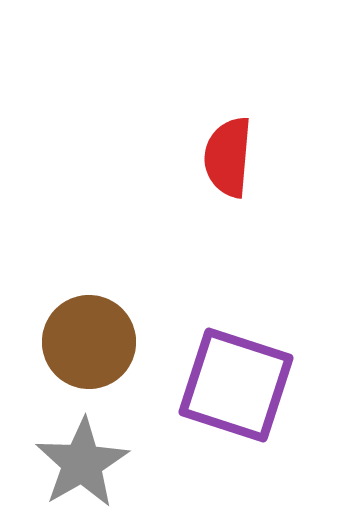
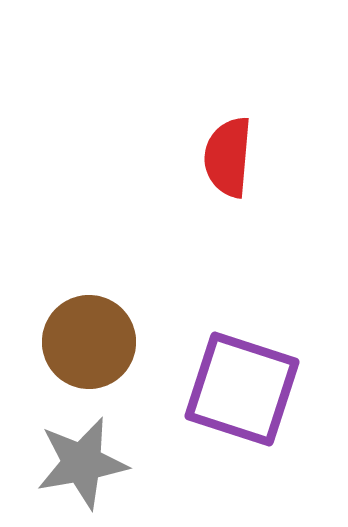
purple square: moved 6 px right, 4 px down
gray star: rotated 20 degrees clockwise
